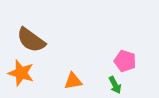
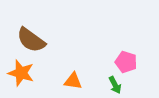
pink pentagon: moved 1 px right, 1 px down
orange triangle: rotated 18 degrees clockwise
